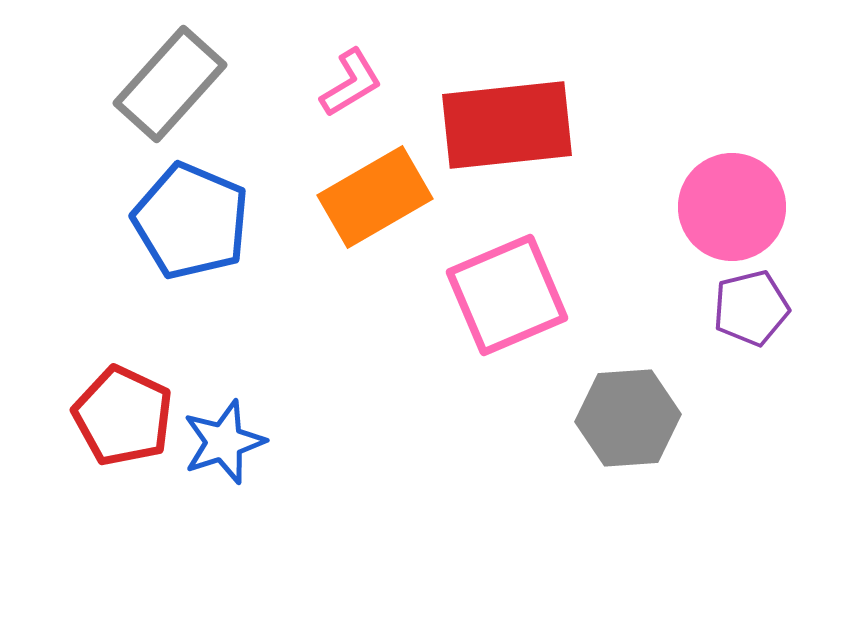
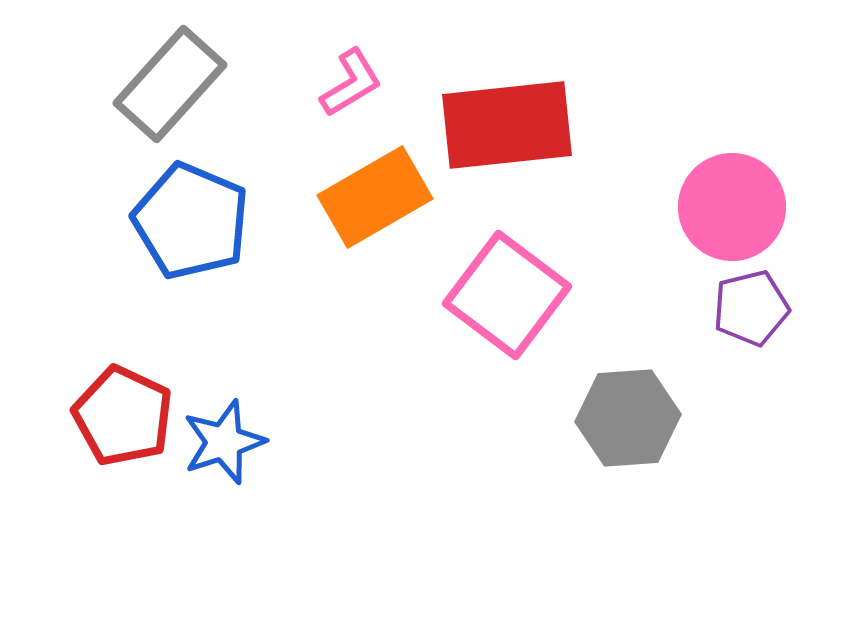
pink square: rotated 30 degrees counterclockwise
